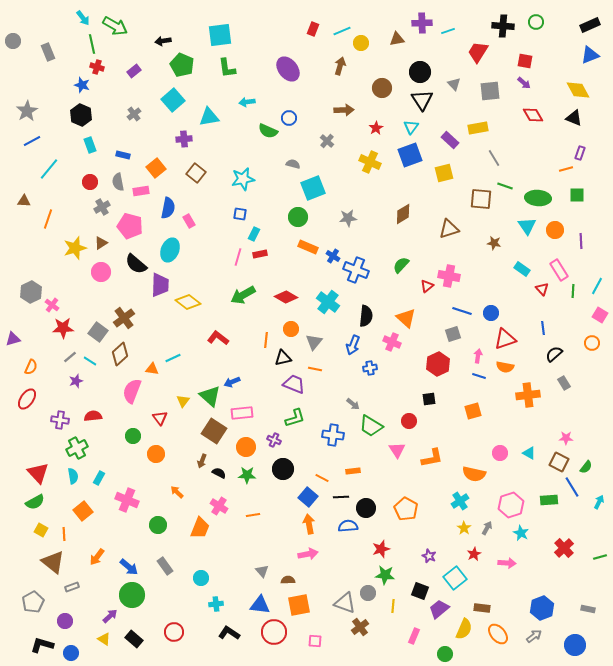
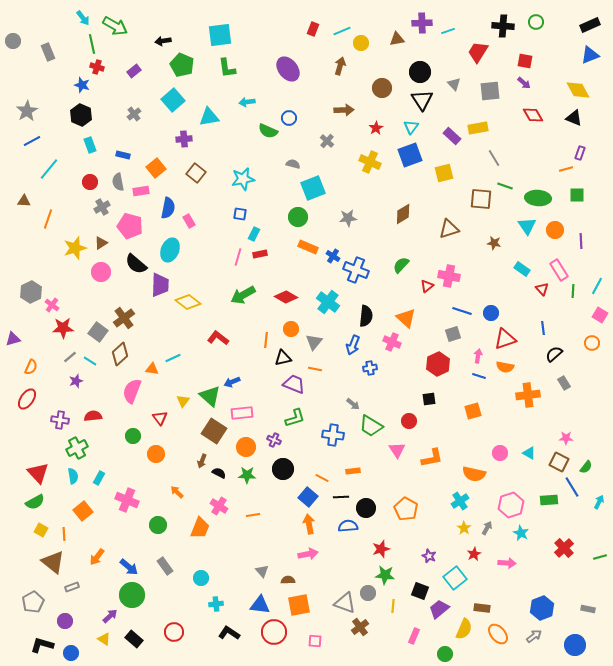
purple rectangle at (450, 140): moved 2 px right, 4 px up
